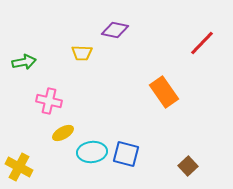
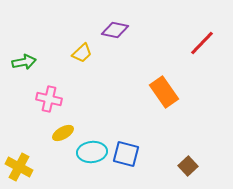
yellow trapezoid: rotated 45 degrees counterclockwise
pink cross: moved 2 px up
